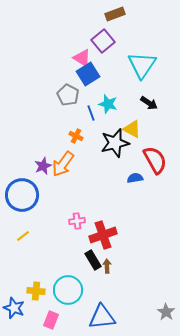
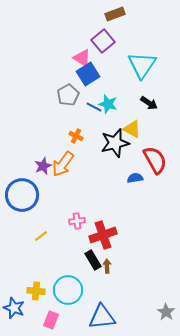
gray pentagon: rotated 15 degrees clockwise
blue line: moved 3 px right, 6 px up; rotated 42 degrees counterclockwise
yellow line: moved 18 px right
